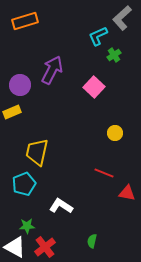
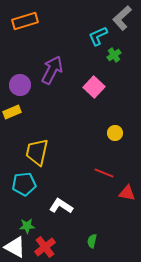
cyan pentagon: rotated 15 degrees clockwise
